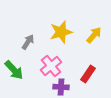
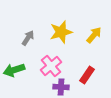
gray arrow: moved 4 px up
green arrow: rotated 115 degrees clockwise
red rectangle: moved 1 px left, 1 px down
